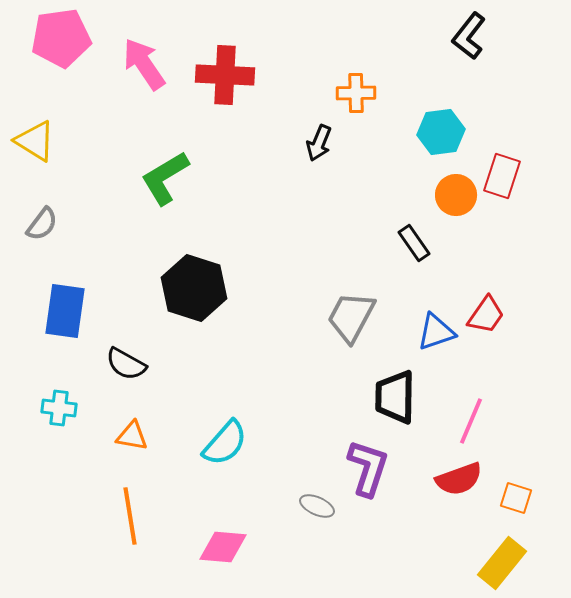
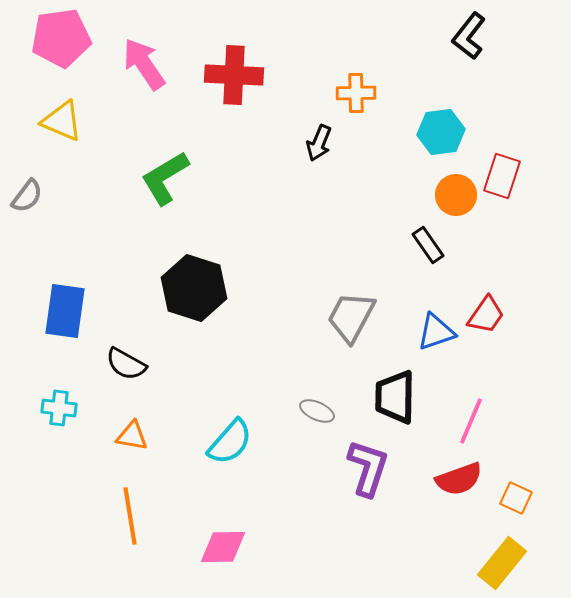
red cross: moved 9 px right
yellow triangle: moved 27 px right, 20 px up; rotated 9 degrees counterclockwise
gray semicircle: moved 15 px left, 28 px up
black rectangle: moved 14 px right, 2 px down
cyan semicircle: moved 5 px right, 1 px up
orange square: rotated 8 degrees clockwise
gray ellipse: moved 95 px up
pink diamond: rotated 6 degrees counterclockwise
